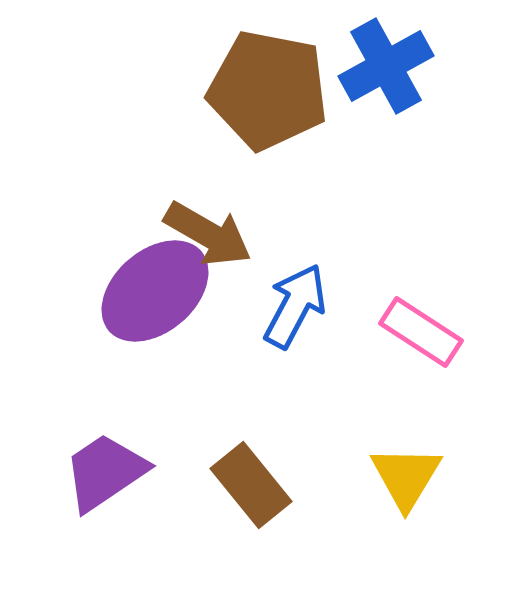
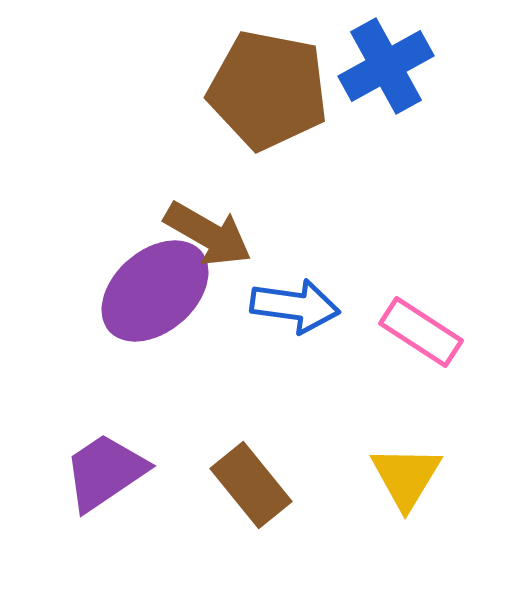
blue arrow: rotated 70 degrees clockwise
